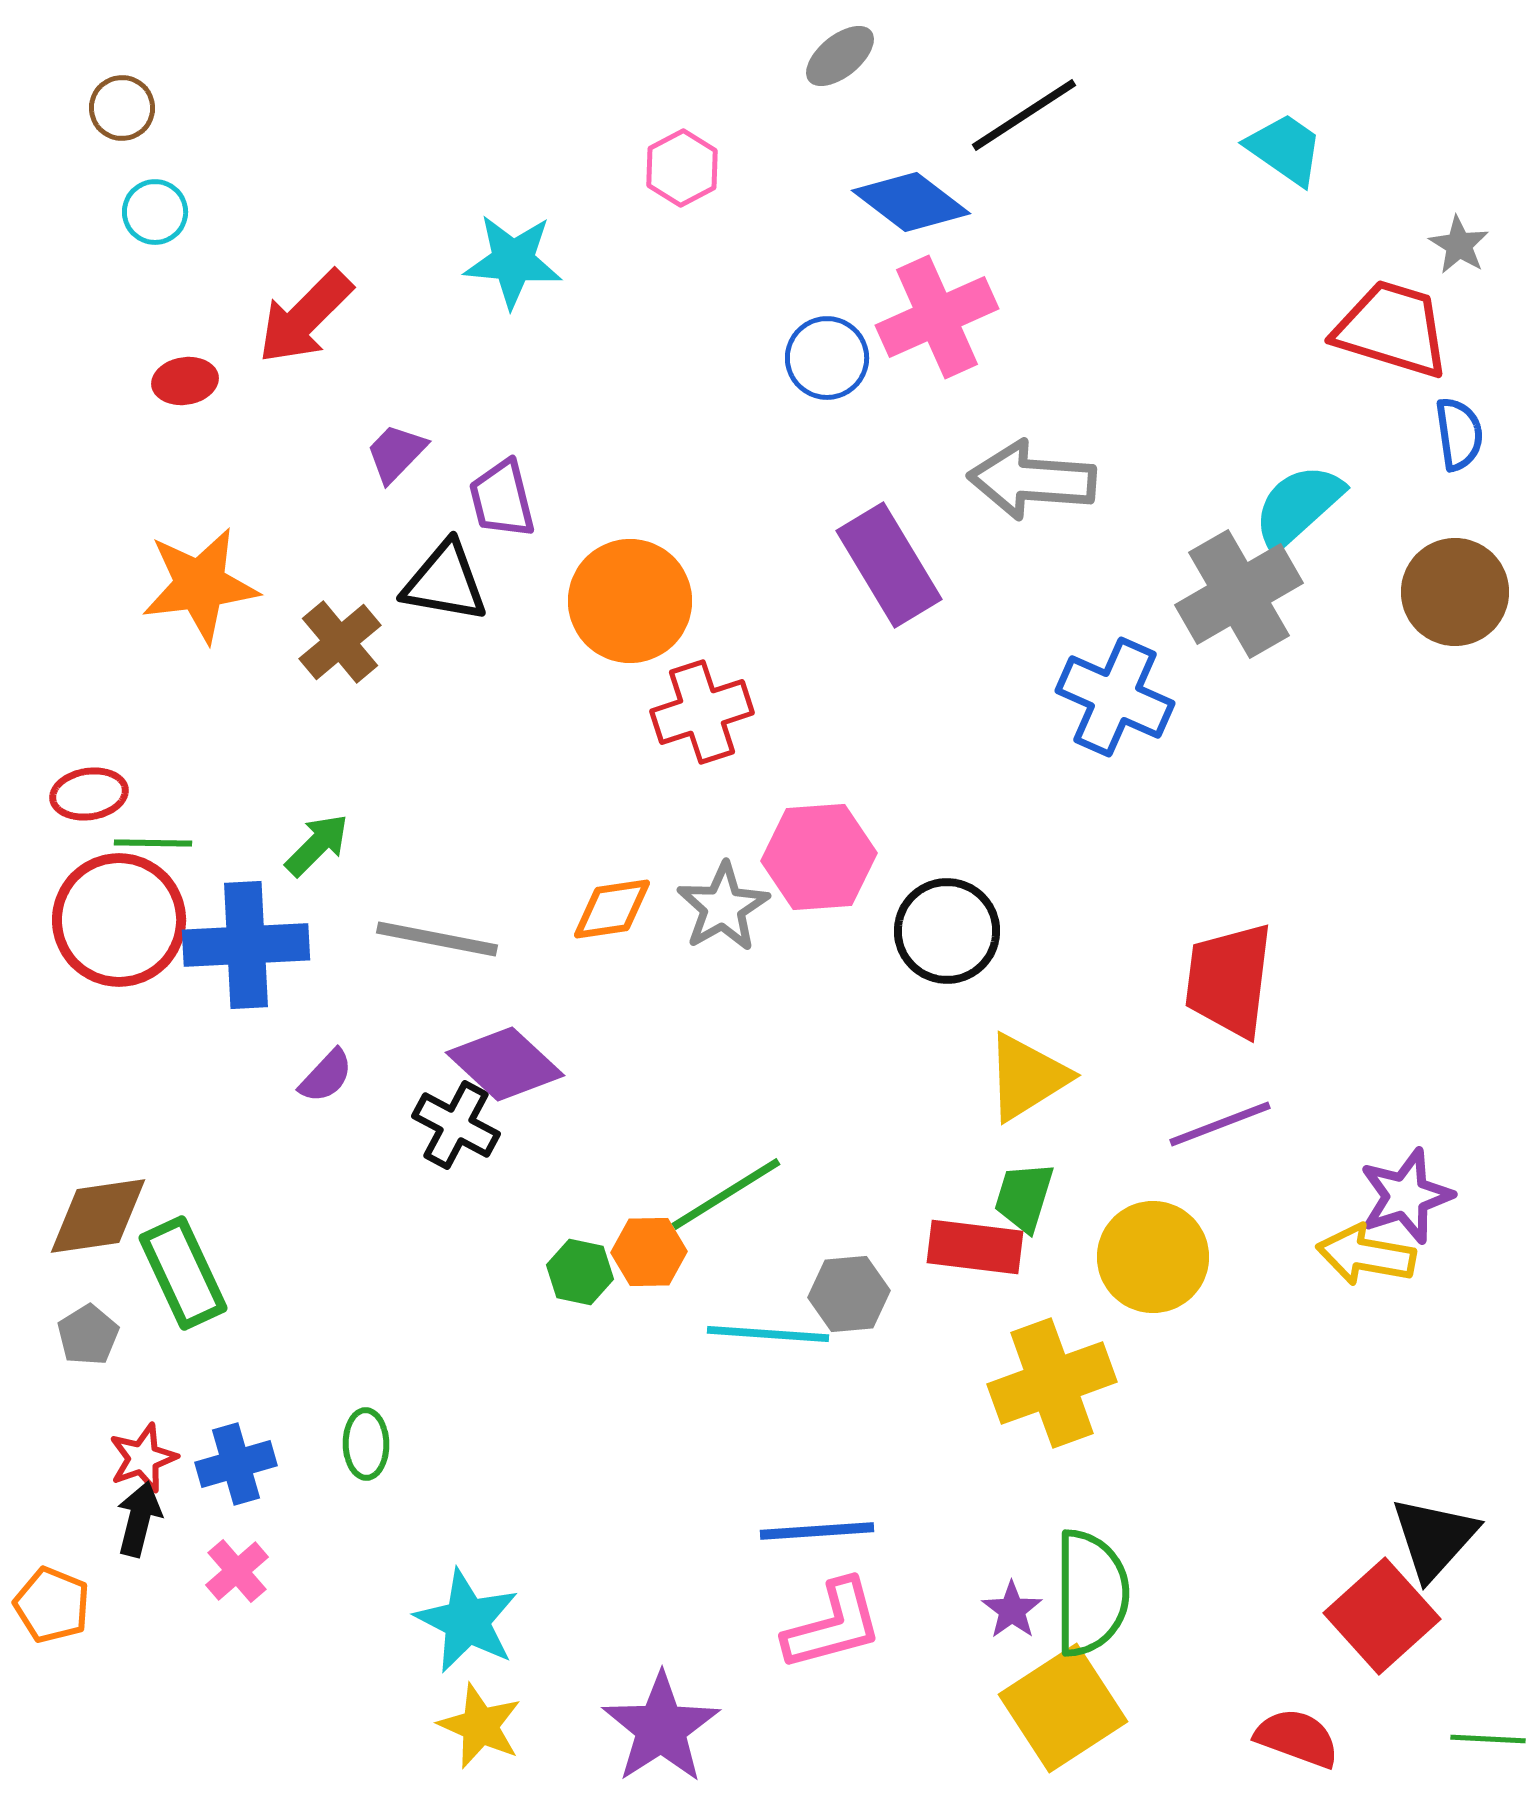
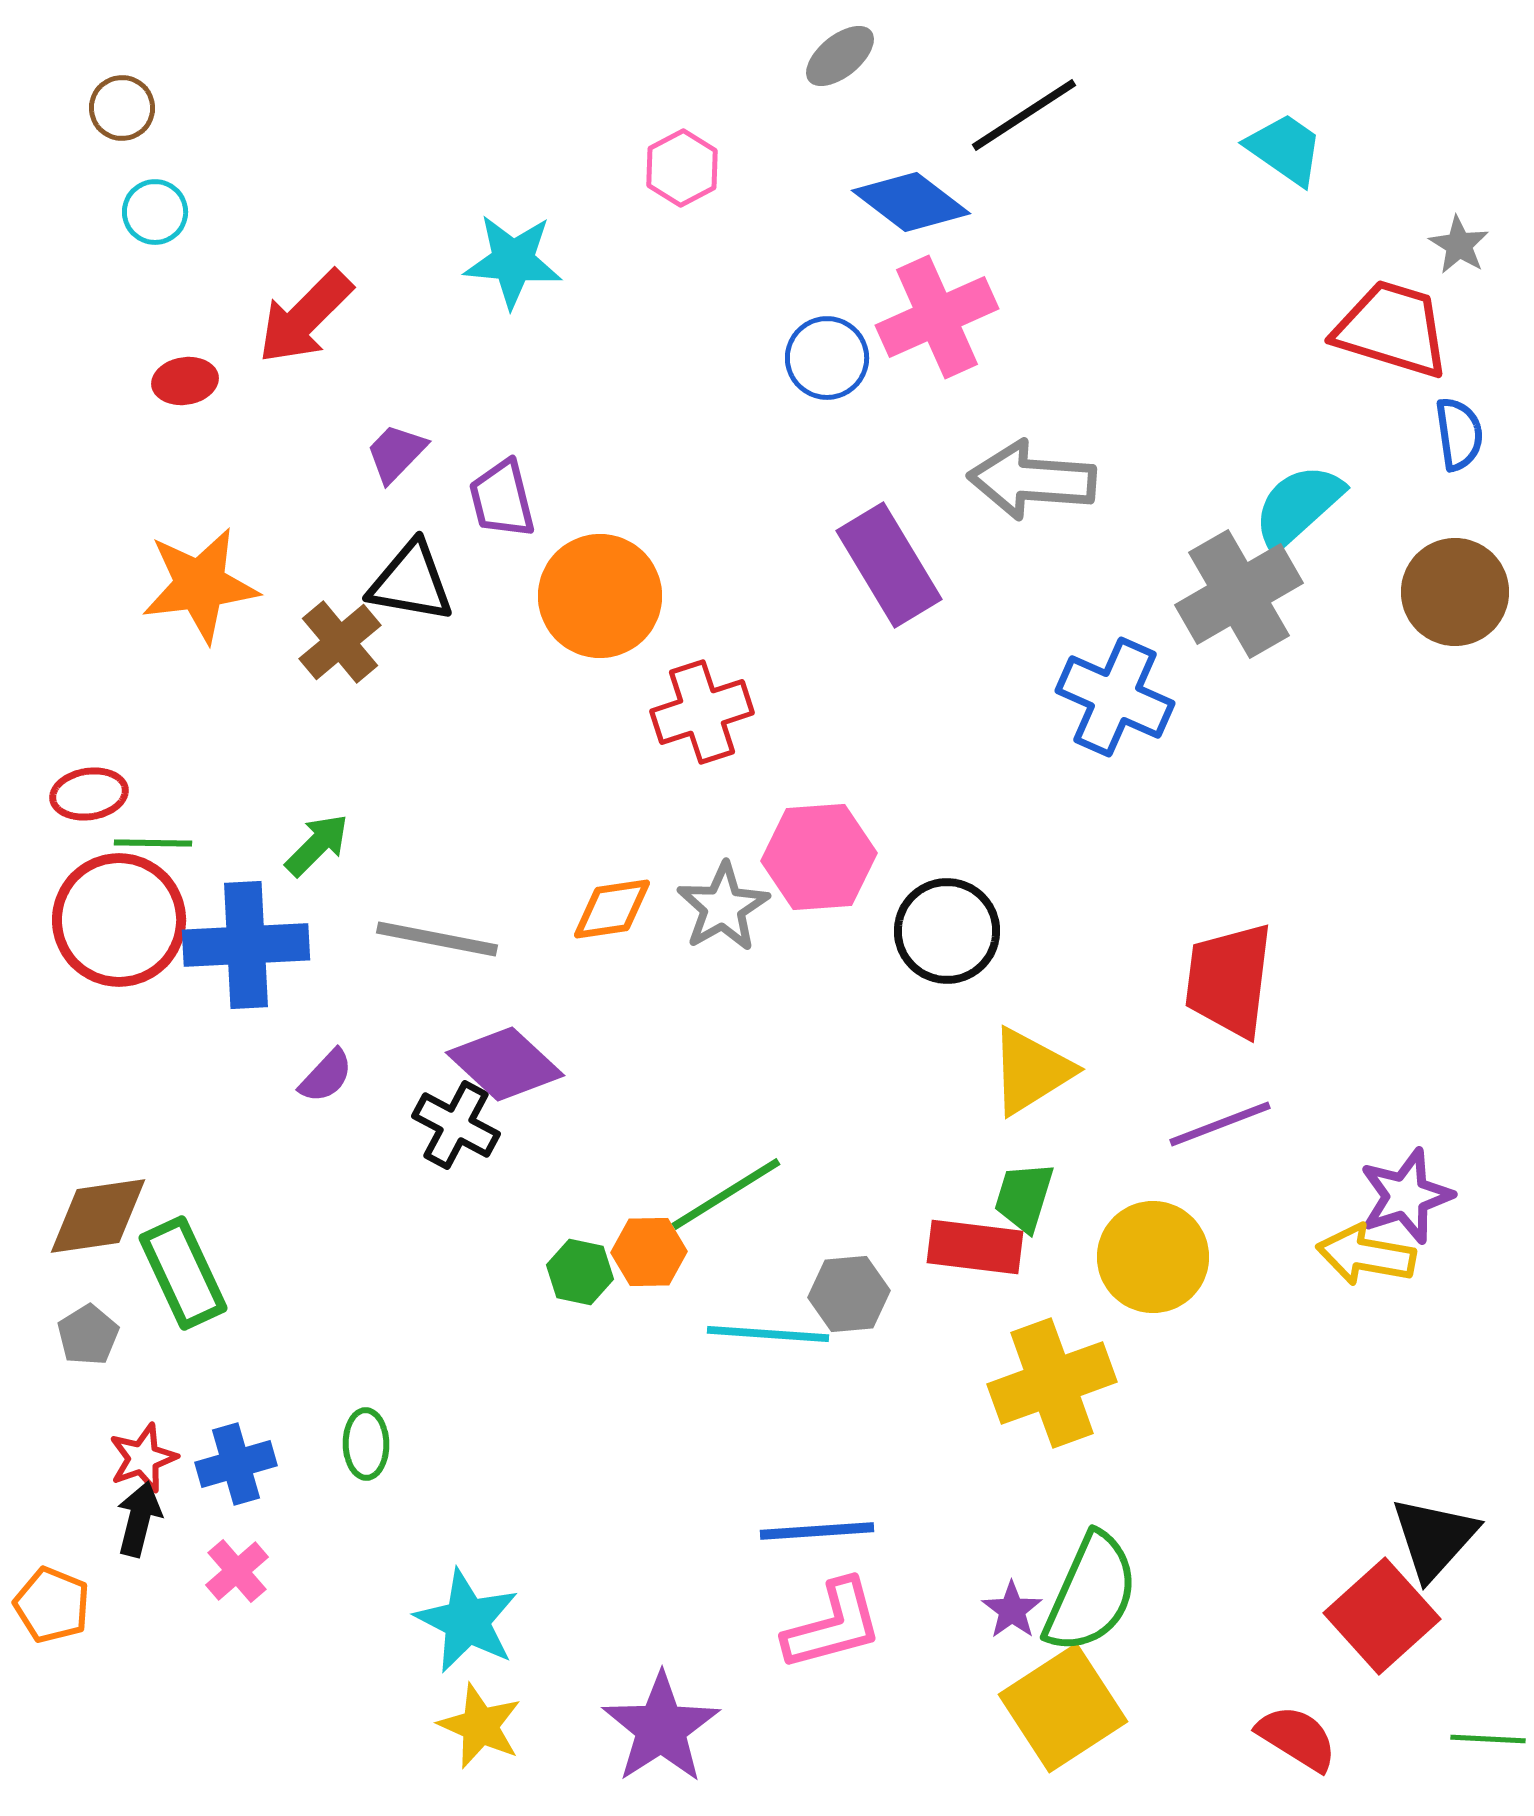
black triangle at (445, 582): moved 34 px left
orange circle at (630, 601): moved 30 px left, 5 px up
yellow triangle at (1027, 1077): moved 4 px right, 6 px up
green semicircle at (1091, 1593): rotated 24 degrees clockwise
red semicircle at (1297, 1738): rotated 12 degrees clockwise
